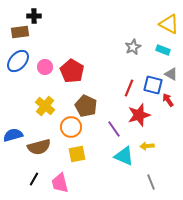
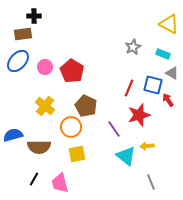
brown rectangle: moved 3 px right, 2 px down
cyan rectangle: moved 4 px down
gray triangle: moved 1 px right, 1 px up
brown semicircle: rotated 15 degrees clockwise
cyan triangle: moved 2 px right; rotated 15 degrees clockwise
